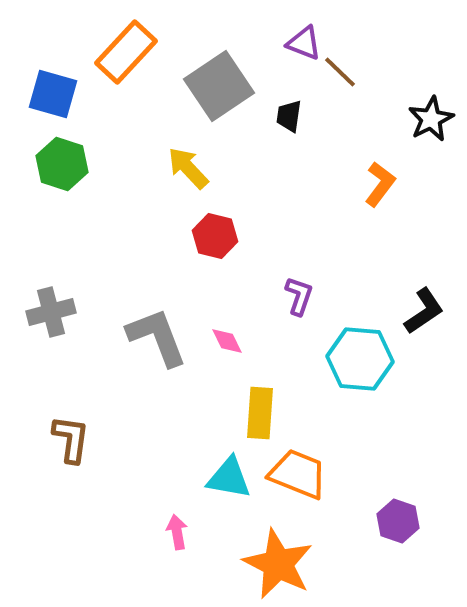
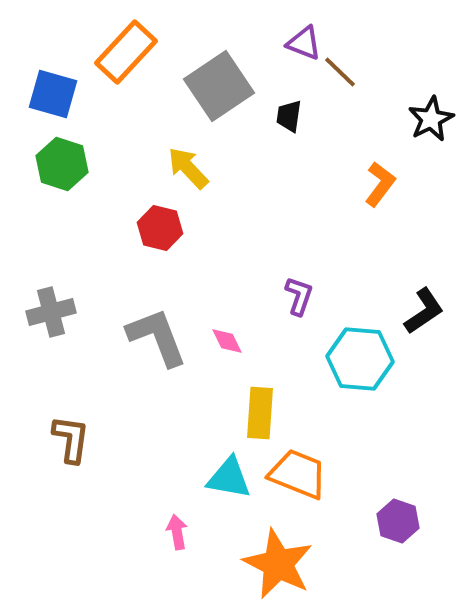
red hexagon: moved 55 px left, 8 px up
